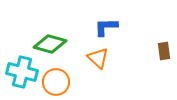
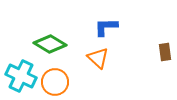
green diamond: rotated 16 degrees clockwise
brown rectangle: moved 1 px right, 1 px down
cyan cross: moved 1 px left, 4 px down; rotated 12 degrees clockwise
orange circle: moved 1 px left
